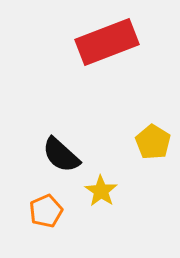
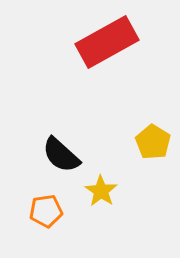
red rectangle: rotated 8 degrees counterclockwise
orange pentagon: rotated 16 degrees clockwise
